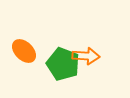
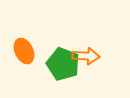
orange ellipse: rotated 20 degrees clockwise
